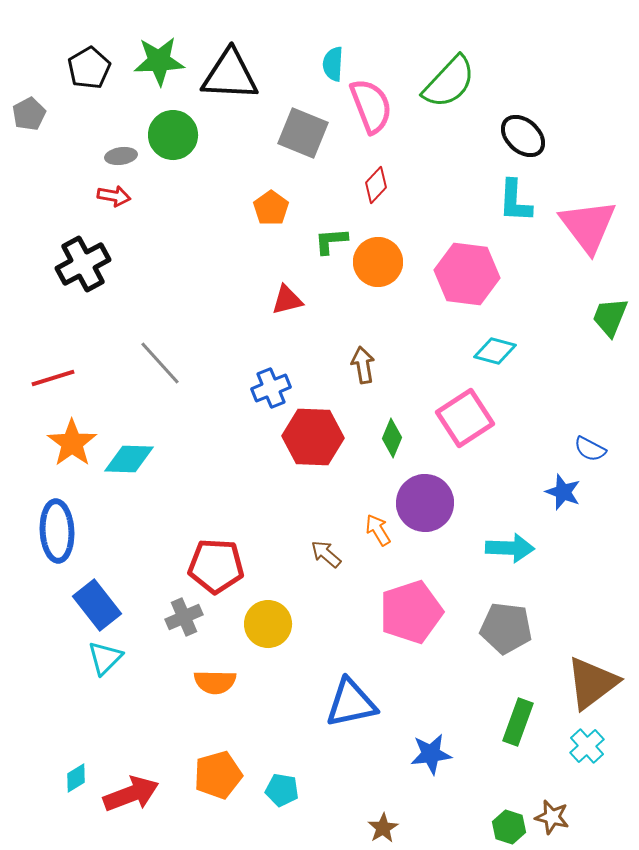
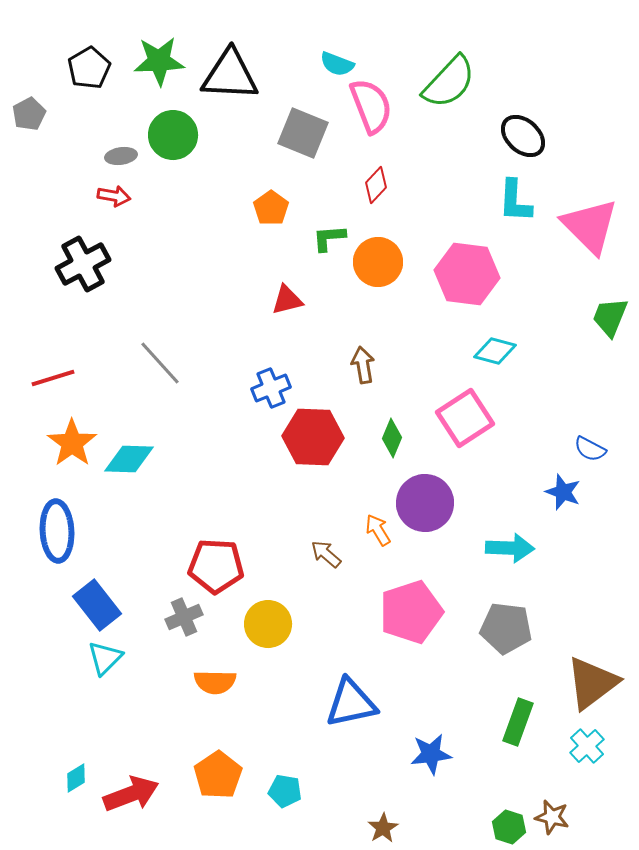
cyan semicircle at (333, 64): moved 4 px right; rotated 72 degrees counterclockwise
pink triangle at (588, 226): moved 2 px right; rotated 8 degrees counterclockwise
green L-shape at (331, 241): moved 2 px left, 3 px up
orange pentagon at (218, 775): rotated 18 degrees counterclockwise
cyan pentagon at (282, 790): moved 3 px right, 1 px down
